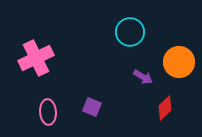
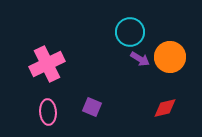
pink cross: moved 11 px right, 6 px down
orange circle: moved 9 px left, 5 px up
purple arrow: moved 3 px left, 18 px up
red diamond: rotated 30 degrees clockwise
